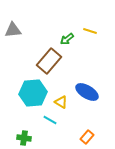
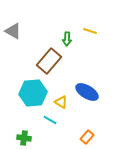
gray triangle: moved 1 px down; rotated 36 degrees clockwise
green arrow: rotated 48 degrees counterclockwise
